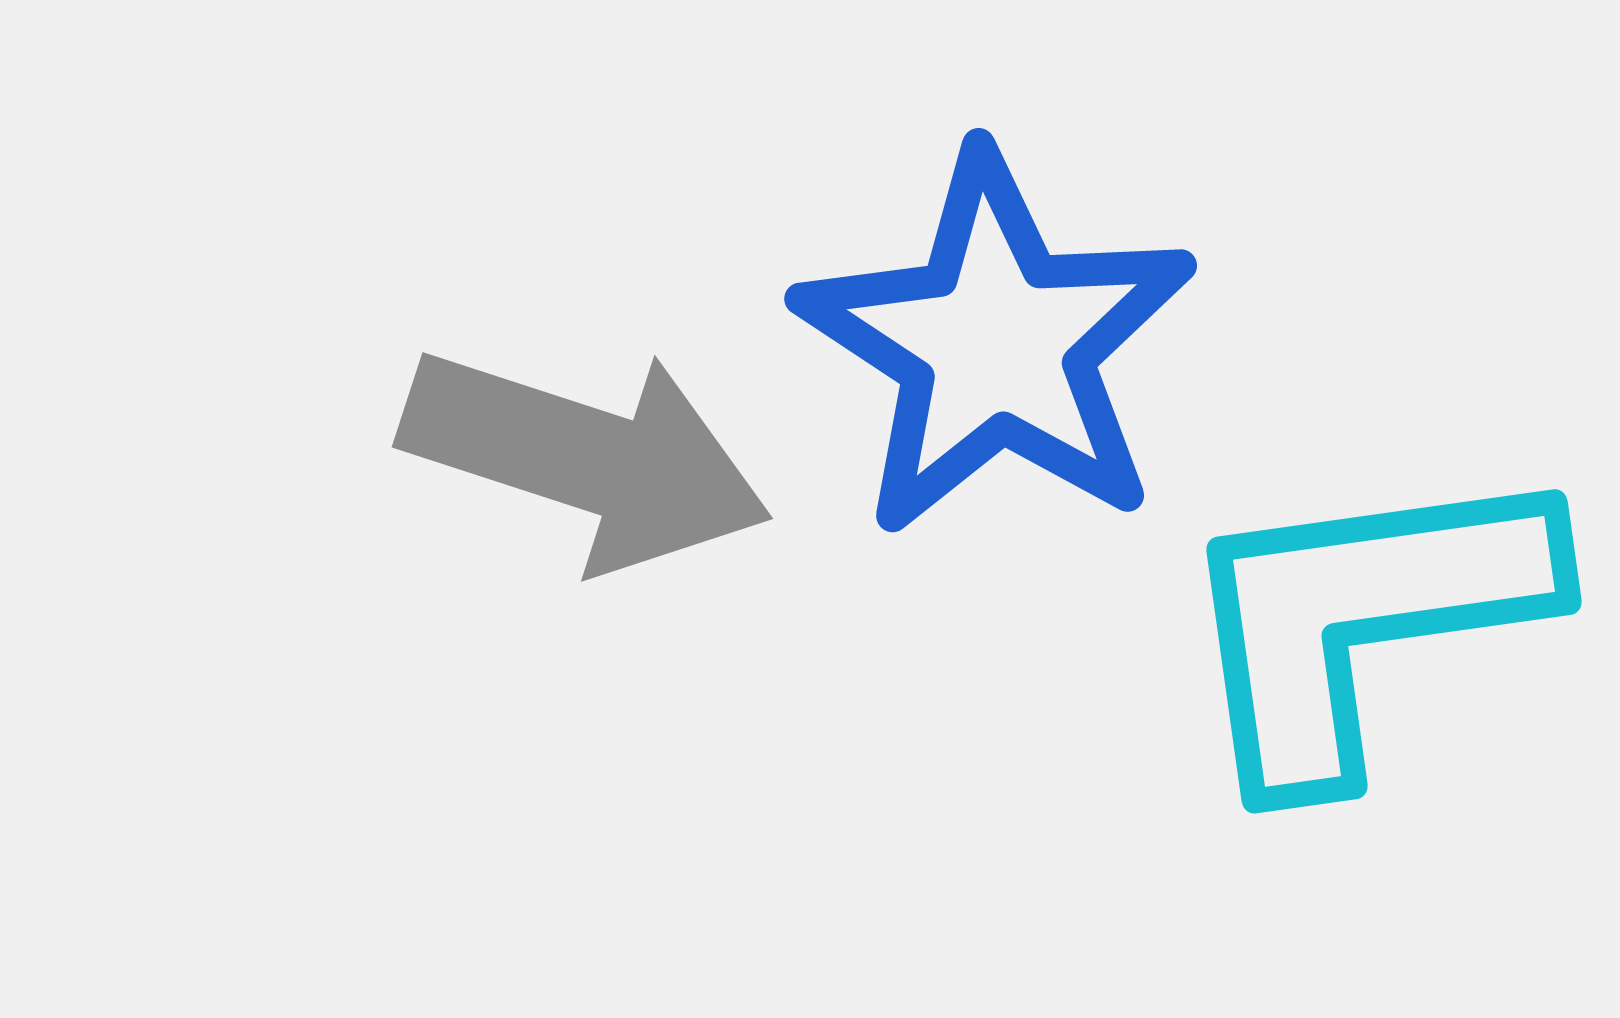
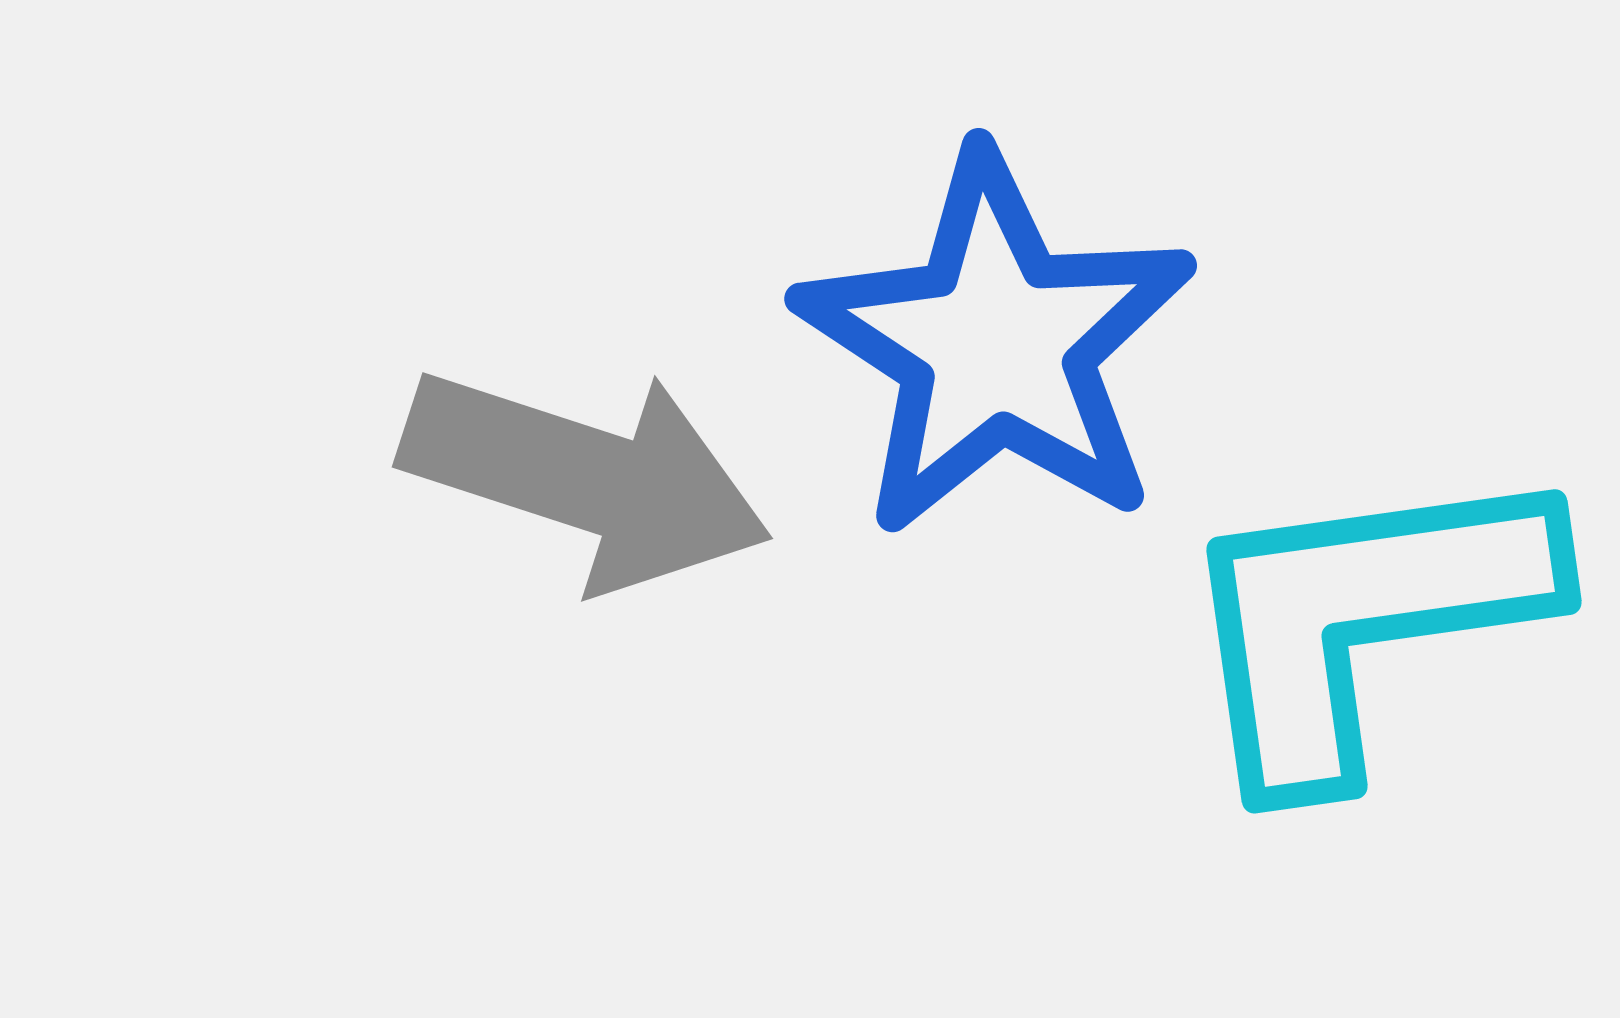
gray arrow: moved 20 px down
